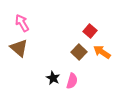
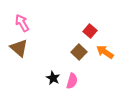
orange arrow: moved 3 px right
